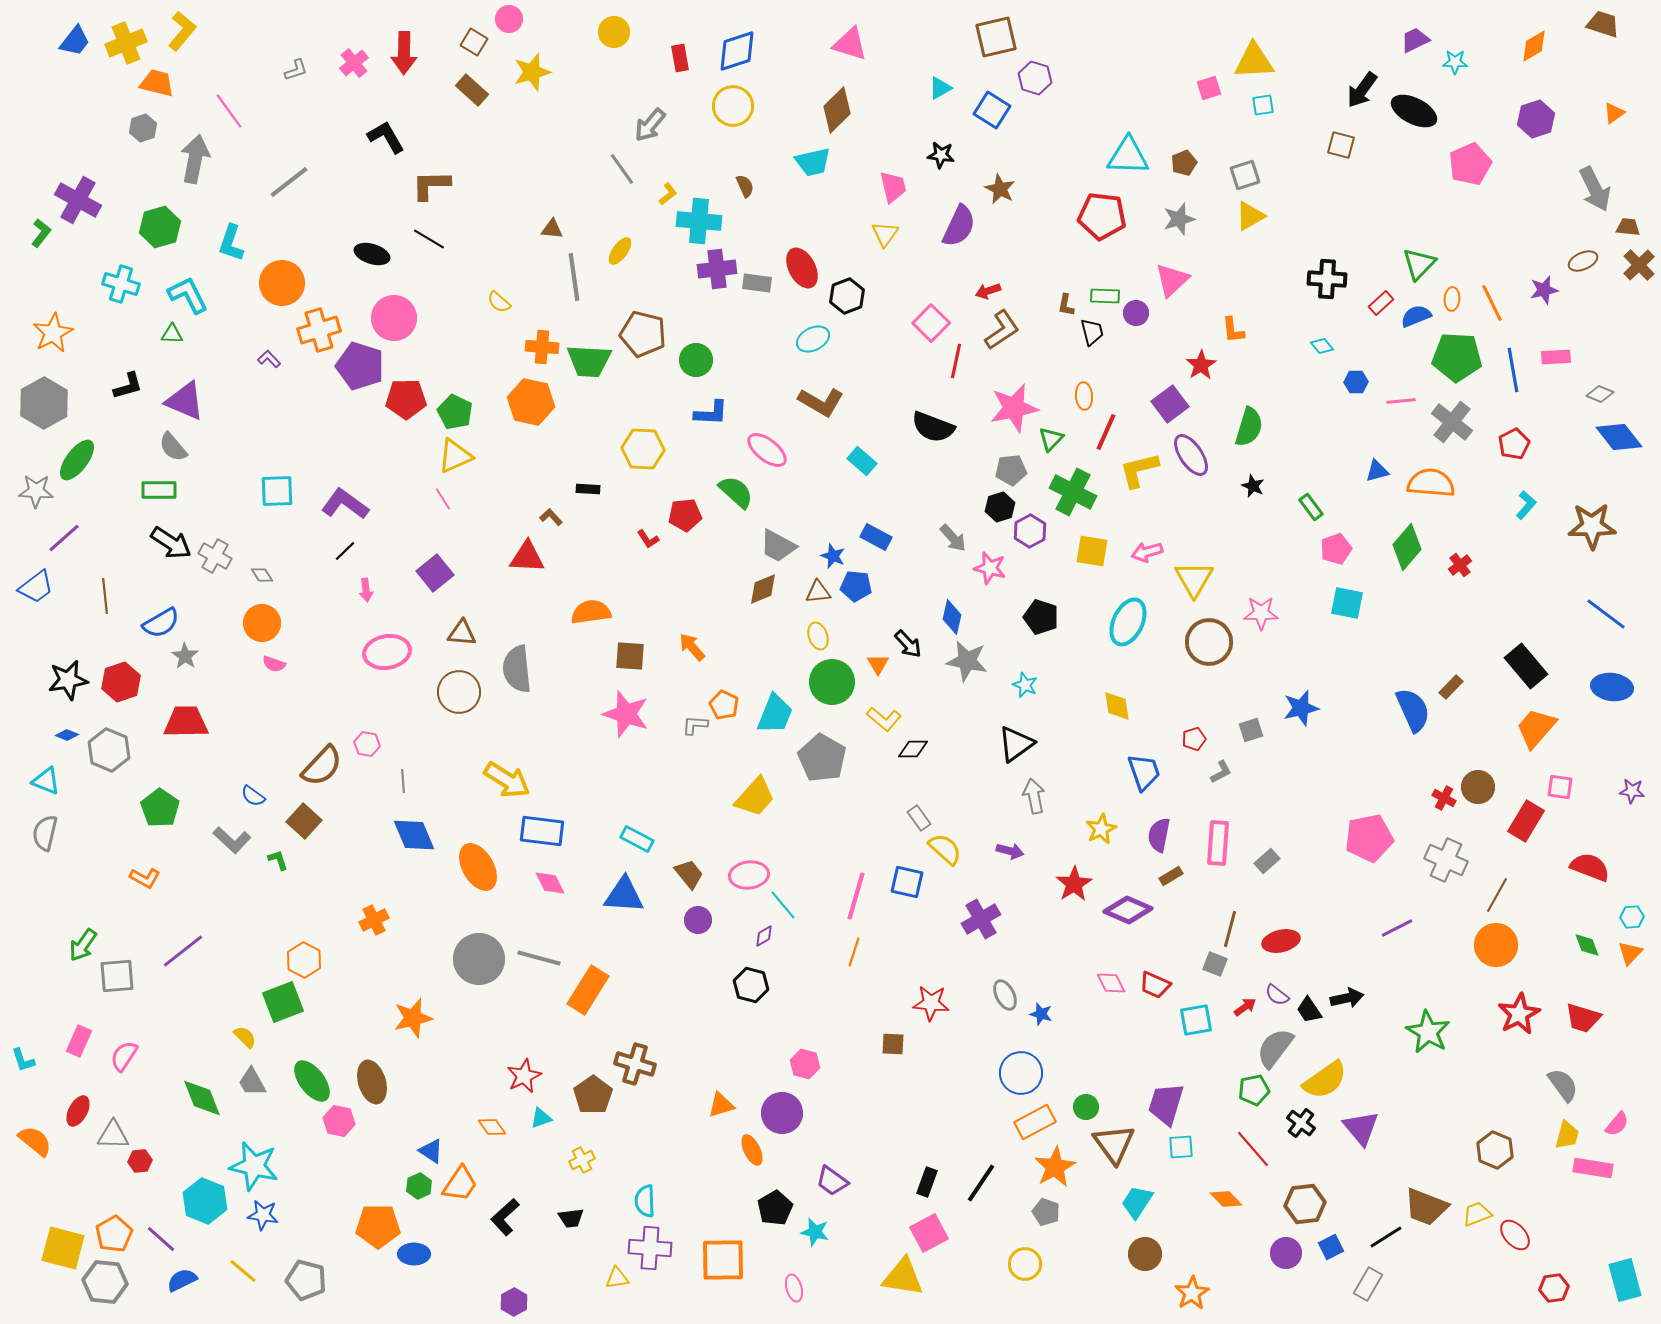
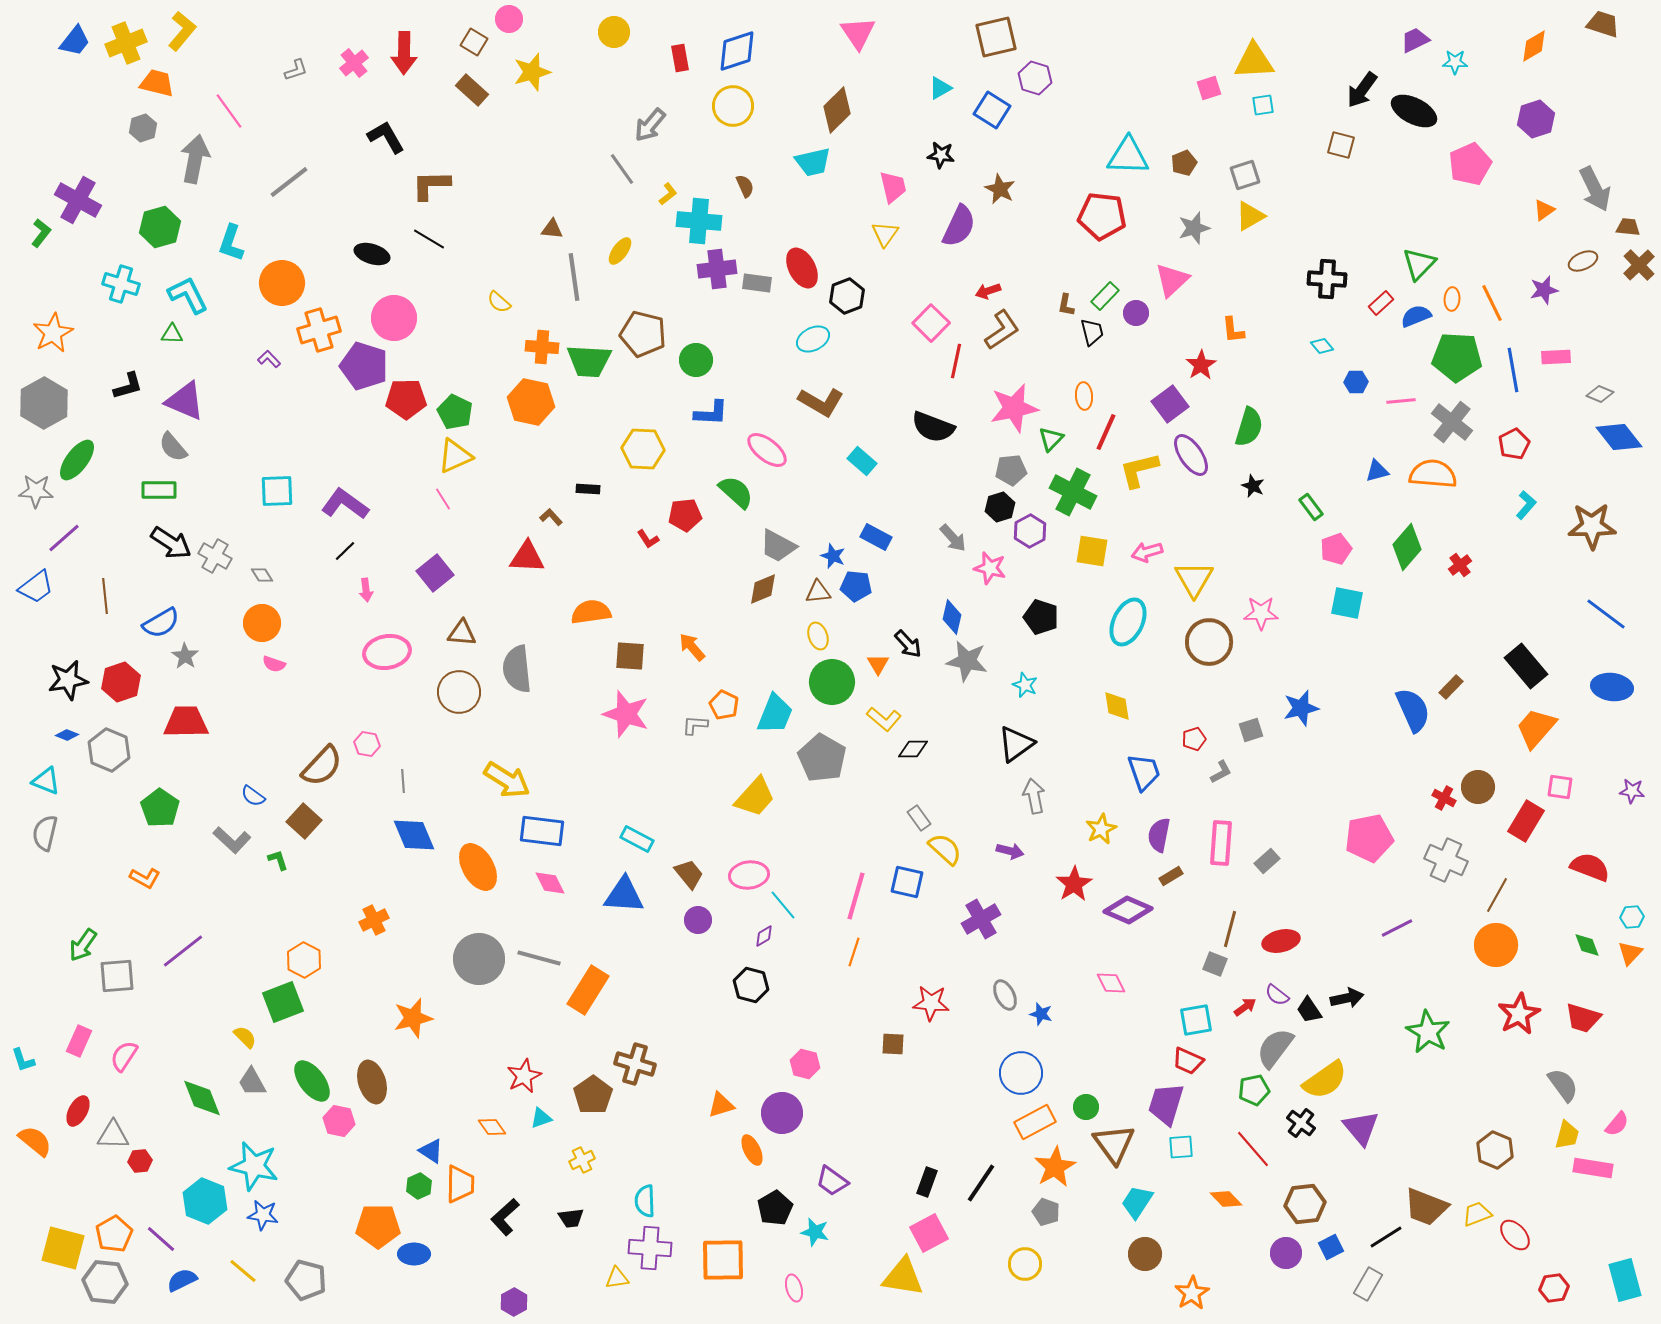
pink triangle at (850, 44): moved 8 px right, 11 px up; rotated 39 degrees clockwise
orange triangle at (1614, 113): moved 70 px left, 97 px down
gray star at (1179, 219): moved 15 px right, 9 px down
green rectangle at (1105, 296): rotated 48 degrees counterclockwise
purple pentagon at (360, 366): moved 4 px right
orange semicircle at (1431, 483): moved 2 px right, 9 px up
pink rectangle at (1218, 843): moved 3 px right
red trapezoid at (1155, 985): moved 33 px right, 76 px down
orange trapezoid at (460, 1184): rotated 33 degrees counterclockwise
